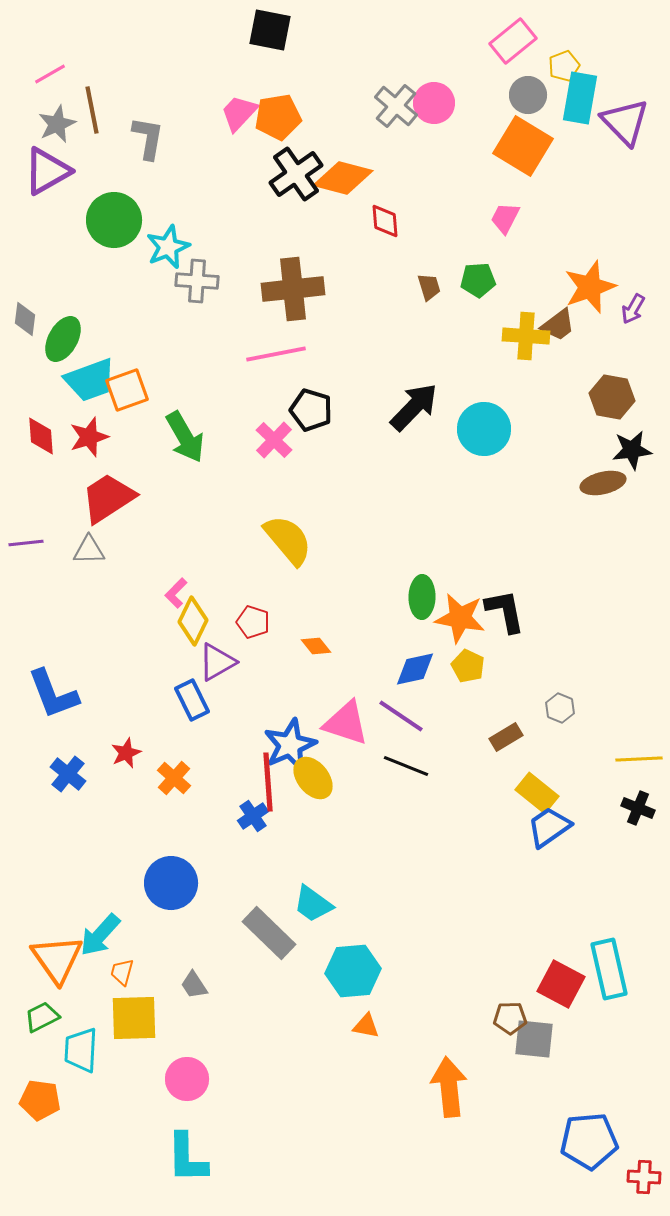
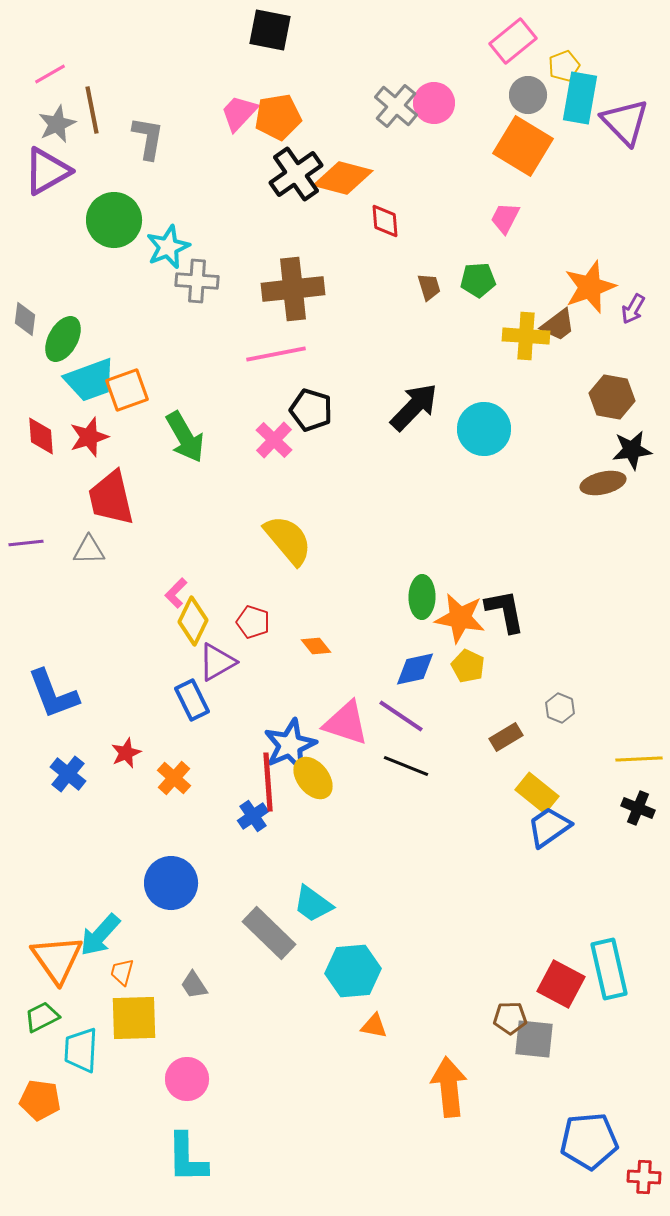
red trapezoid at (108, 498): moved 3 px right; rotated 70 degrees counterclockwise
orange triangle at (366, 1026): moved 8 px right
